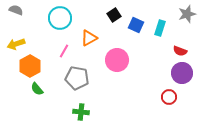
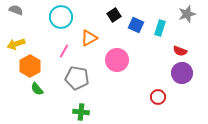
cyan circle: moved 1 px right, 1 px up
red circle: moved 11 px left
